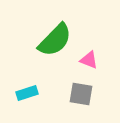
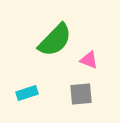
gray square: rotated 15 degrees counterclockwise
